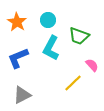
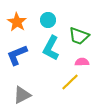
blue L-shape: moved 1 px left, 3 px up
pink semicircle: moved 10 px left, 3 px up; rotated 48 degrees counterclockwise
yellow line: moved 3 px left, 1 px up
